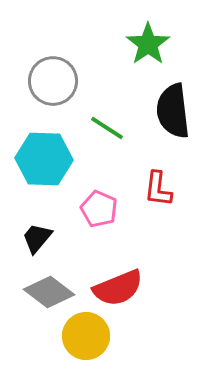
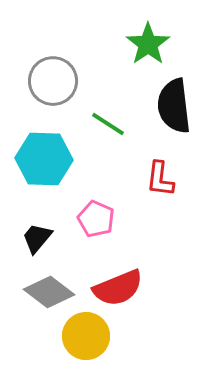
black semicircle: moved 1 px right, 5 px up
green line: moved 1 px right, 4 px up
red L-shape: moved 2 px right, 10 px up
pink pentagon: moved 3 px left, 10 px down
